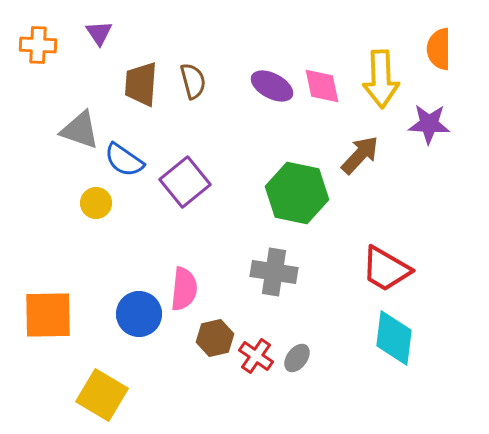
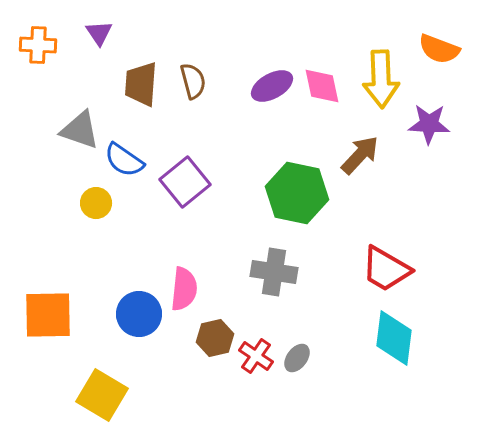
orange semicircle: rotated 69 degrees counterclockwise
purple ellipse: rotated 57 degrees counterclockwise
